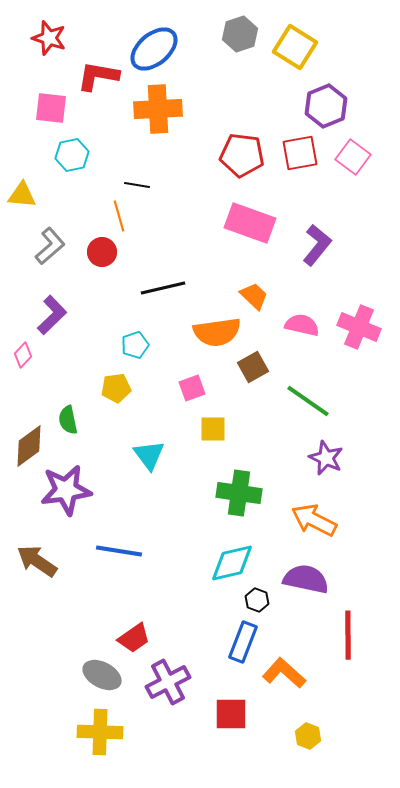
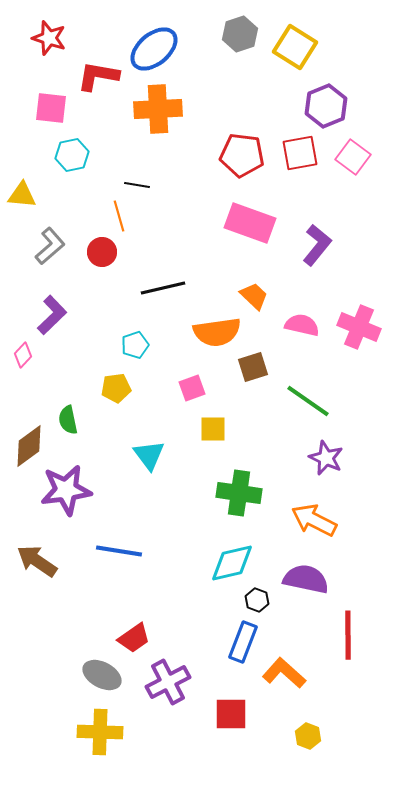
brown square at (253, 367): rotated 12 degrees clockwise
